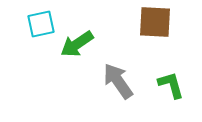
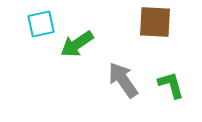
gray arrow: moved 5 px right, 1 px up
